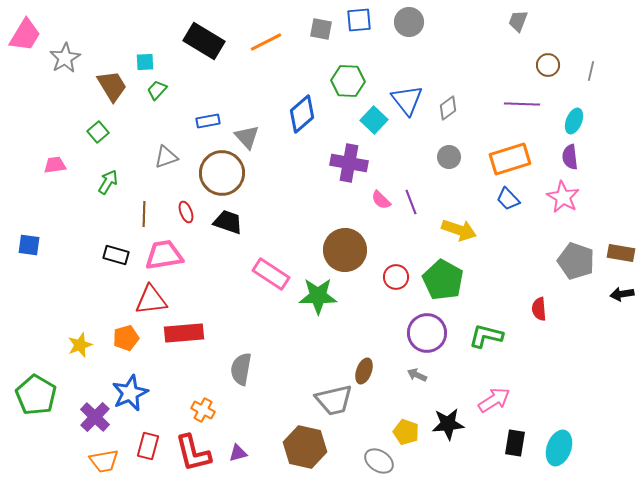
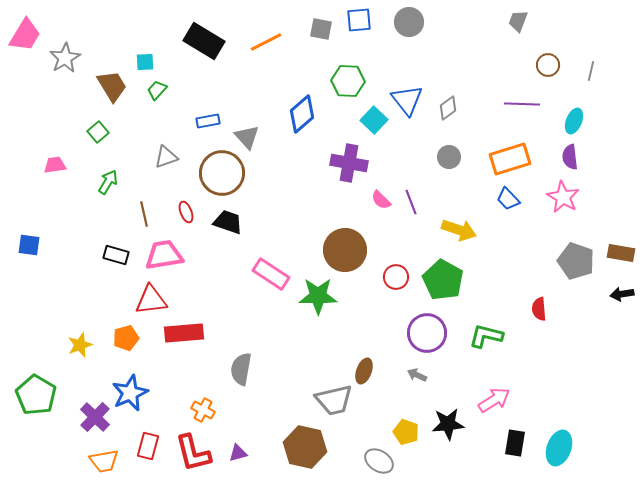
brown line at (144, 214): rotated 15 degrees counterclockwise
